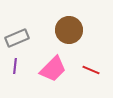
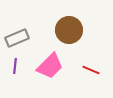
pink trapezoid: moved 3 px left, 3 px up
